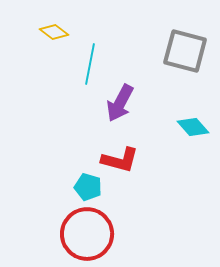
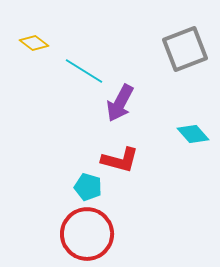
yellow diamond: moved 20 px left, 11 px down
gray square: moved 2 px up; rotated 36 degrees counterclockwise
cyan line: moved 6 px left, 7 px down; rotated 69 degrees counterclockwise
cyan diamond: moved 7 px down
